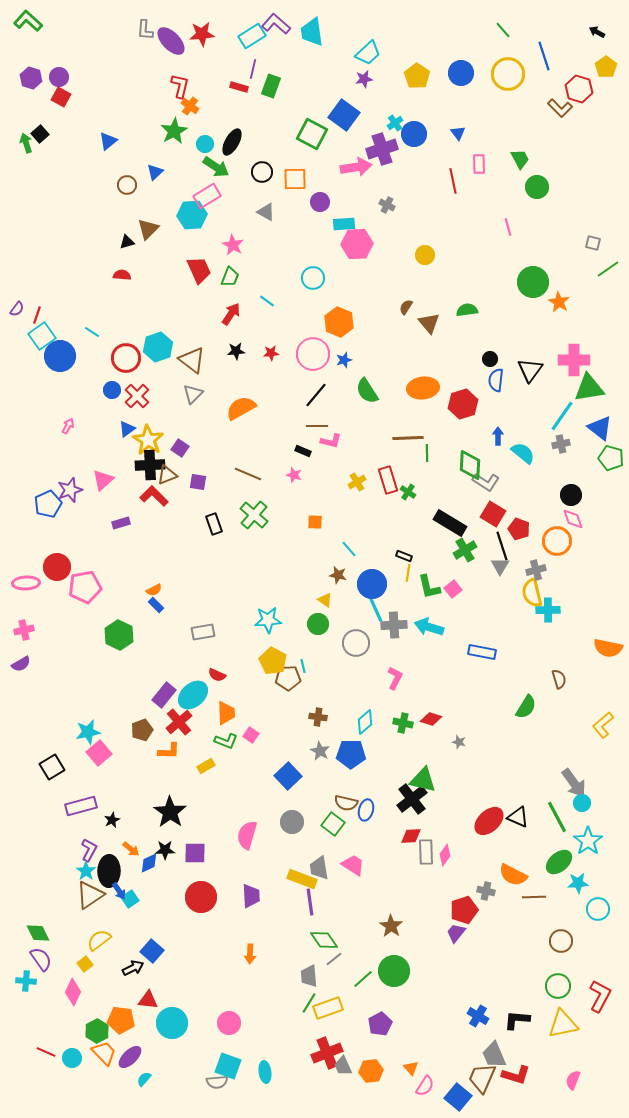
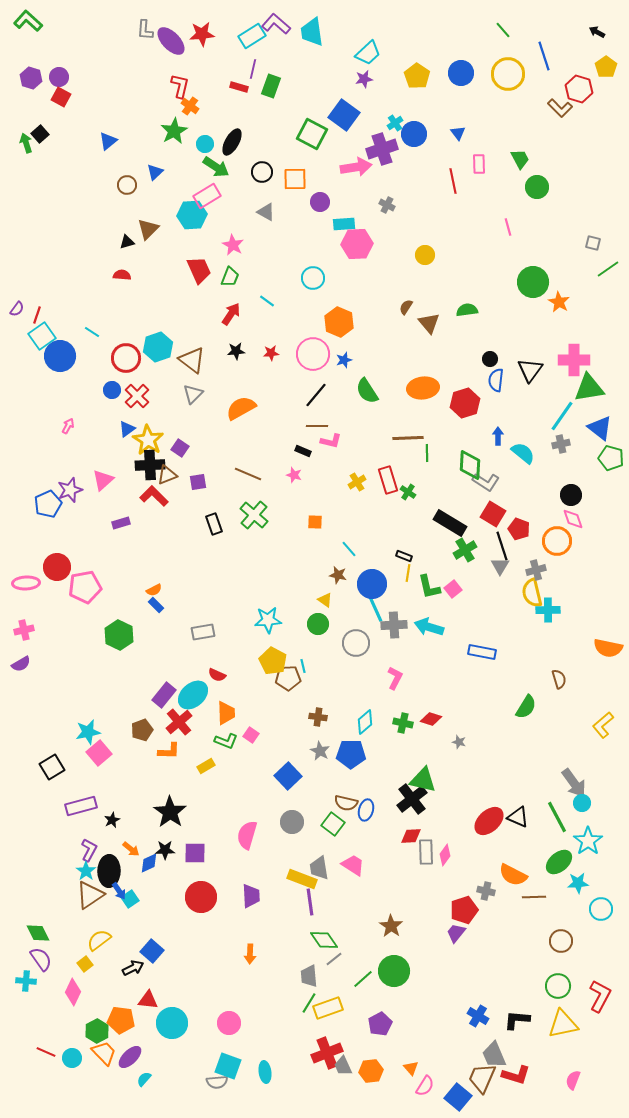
red hexagon at (463, 404): moved 2 px right, 1 px up
purple square at (198, 482): rotated 18 degrees counterclockwise
cyan circle at (598, 909): moved 3 px right
